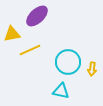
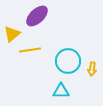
yellow triangle: rotated 30 degrees counterclockwise
yellow line: rotated 15 degrees clockwise
cyan circle: moved 1 px up
cyan triangle: rotated 12 degrees counterclockwise
